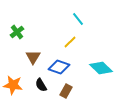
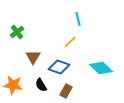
cyan line: rotated 24 degrees clockwise
